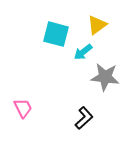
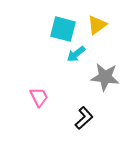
cyan square: moved 7 px right, 5 px up
cyan arrow: moved 7 px left, 2 px down
pink trapezoid: moved 16 px right, 11 px up
